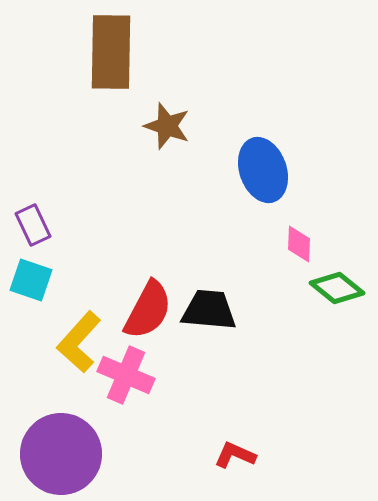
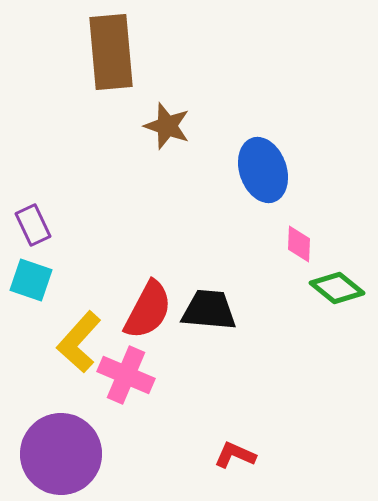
brown rectangle: rotated 6 degrees counterclockwise
